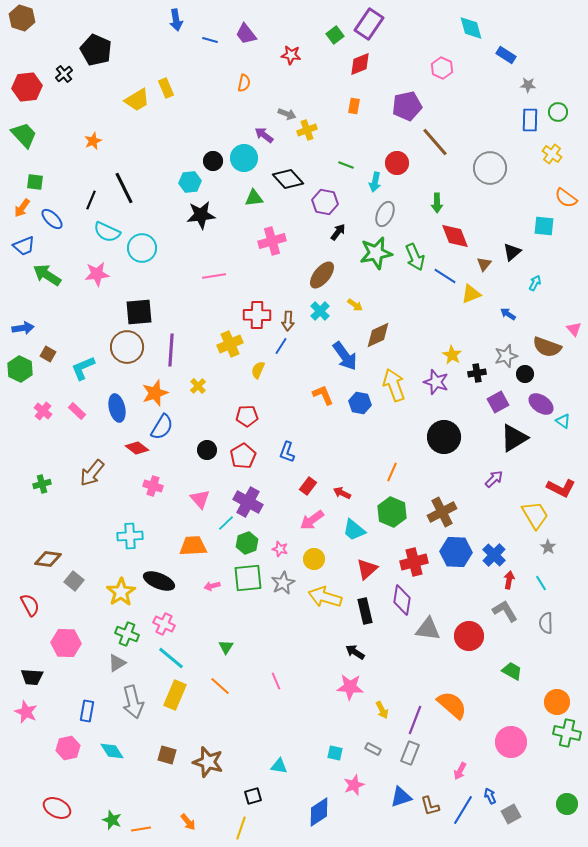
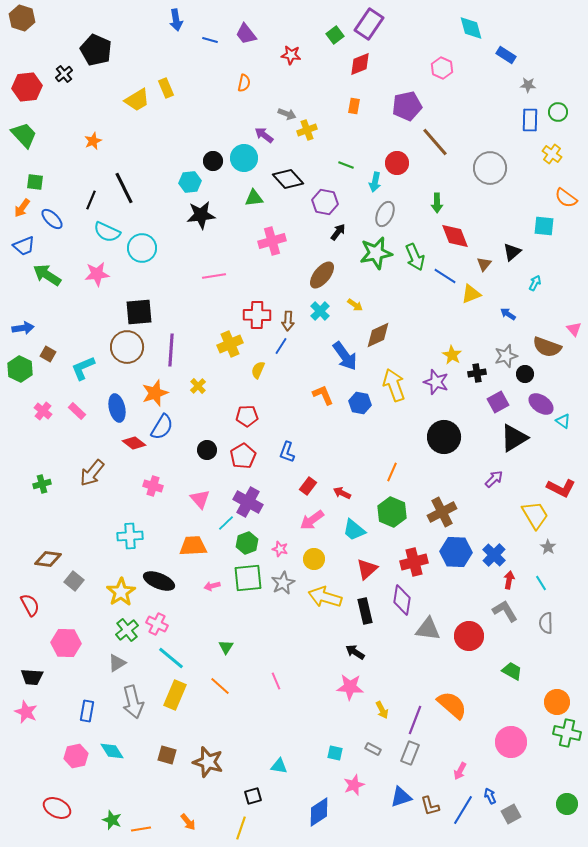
red diamond at (137, 448): moved 3 px left, 5 px up
pink cross at (164, 624): moved 7 px left
green cross at (127, 634): moved 4 px up; rotated 30 degrees clockwise
pink hexagon at (68, 748): moved 8 px right, 8 px down
